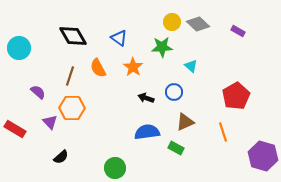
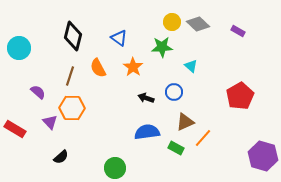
black diamond: rotated 44 degrees clockwise
red pentagon: moved 4 px right
orange line: moved 20 px left, 6 px down; rotated 60 degrees clockwise
